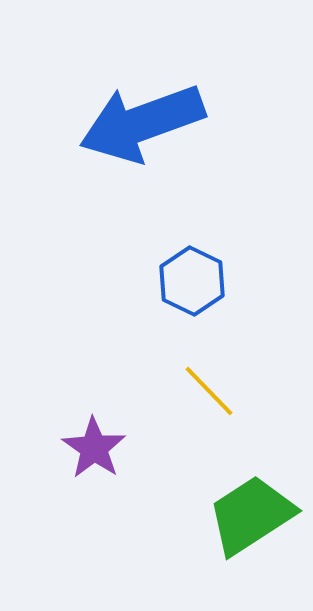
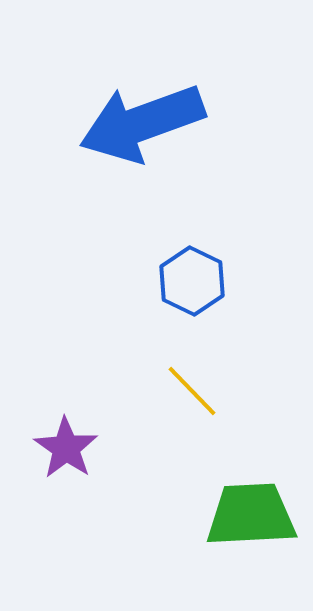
yellow line: moved 17 px left
purple star: moved 28 px left
green trapezoid: rotated 30 degrees clockwise
